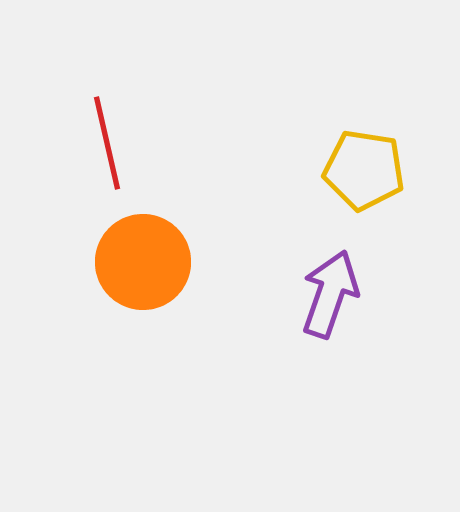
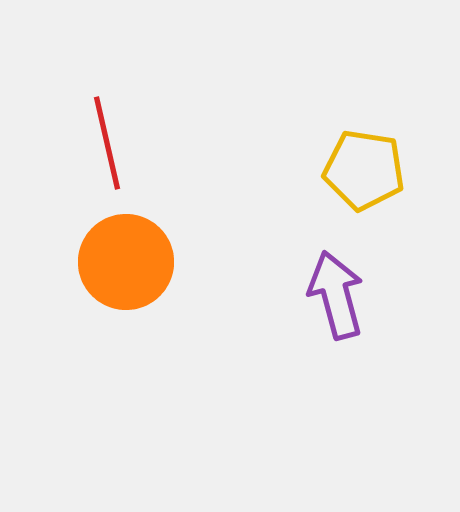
orange circle: moved 17 px left
purple arrow: moved 6 px right, 1 px down; rotated 34 degrees counterclockwise
